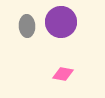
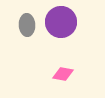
gray ellipse: moved 1 px up
